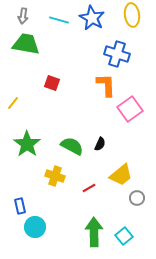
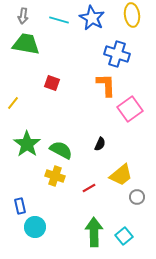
green semicircle: moved 11 px left, 4 px down
gray circle: moved 1 px up
